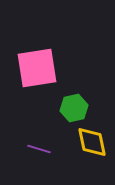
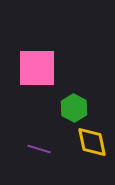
pink square: rotated 9 degrees clockwise
green hexagon: rotated 20 degrees counterclockwise
